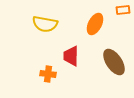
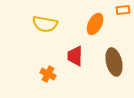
red trapezoid: moved 4 px right
brown ellipse: rotated 20 degrees clockwise
orange cross: rotated 21 degrees clockwise
